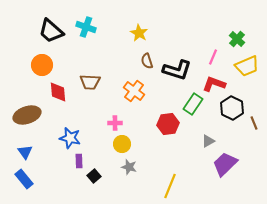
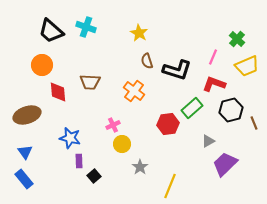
green rectangle: moved 1 px left, 4 px down; rotated 15 degrees clockwise
black hexagon: moved 1 px left, 2 px down; rotated 20 degrees clockwise
pink cross: moved 2 px left, 2 px down; rotated 24 degrees counterclockwise
gray star: moved 11 px right; rotated 21 degrees clockwise
